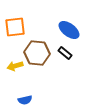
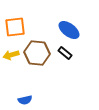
yellow arrow: moved 4 px left, 11 px up
